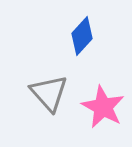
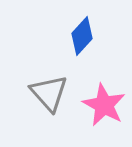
pink star: moved 1 px right, 2 px up
